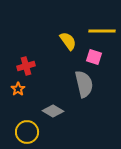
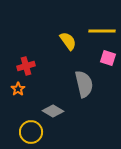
pink square: moved 14 px right, 1 px down
yellow circle: moved 4 px right
